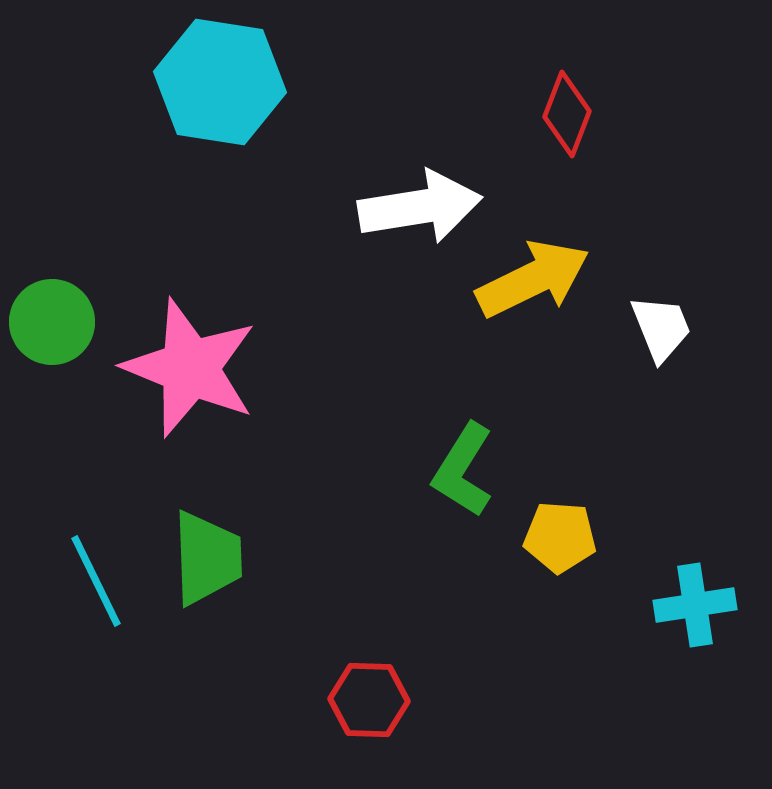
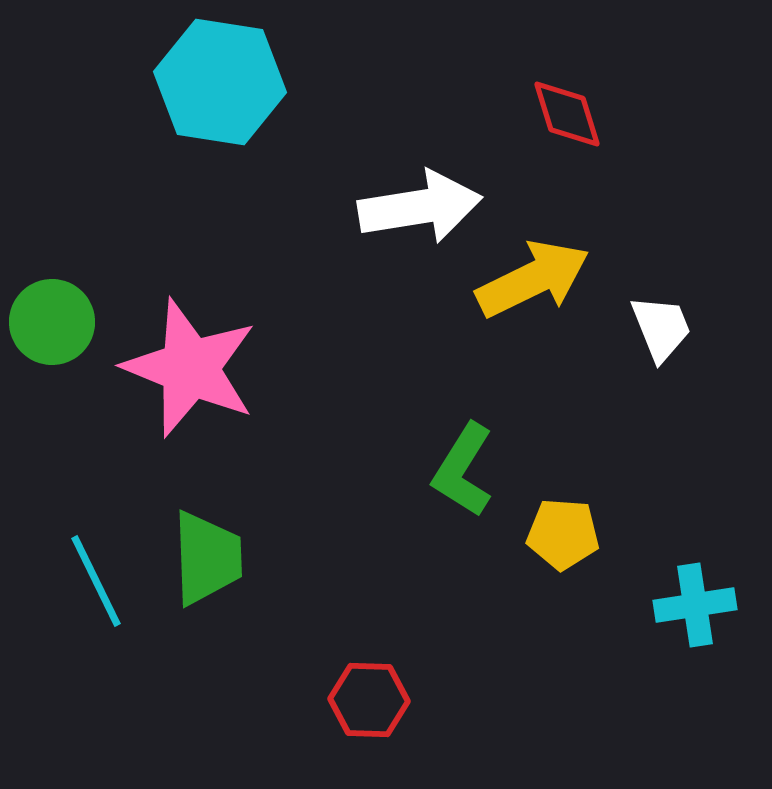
red diamond: rotated 38 degrees counterclockwise
yellow pentagon: moved 3 px right, 3 px up
